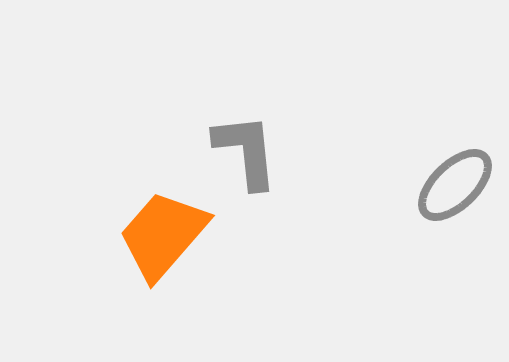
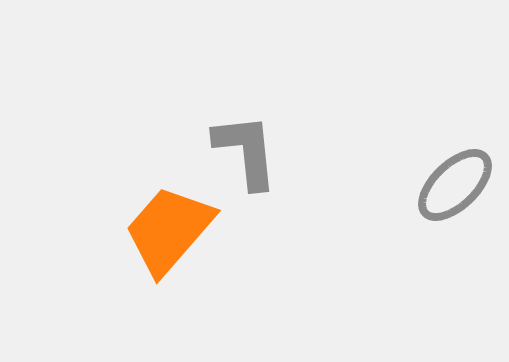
orange trapezoid: moved 6 px right, 5 px up
